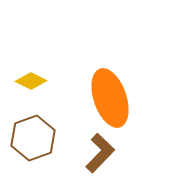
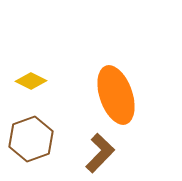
orange ellipse: moved 6 px right, 3 px up
brown hexagon: moved 2 px left, 1 px down
